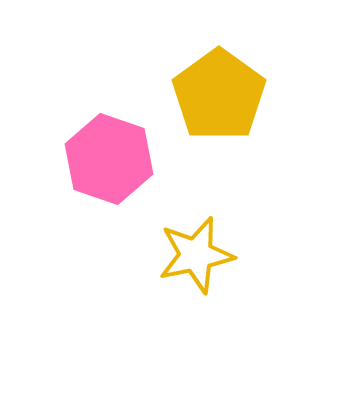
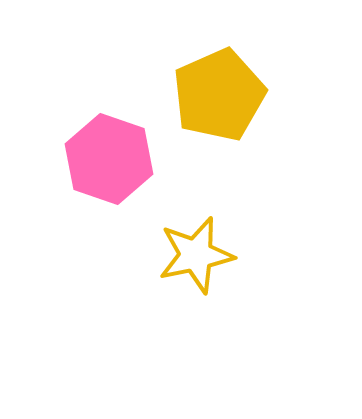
yellow pentagon: rotated 12 degrees clockwise
